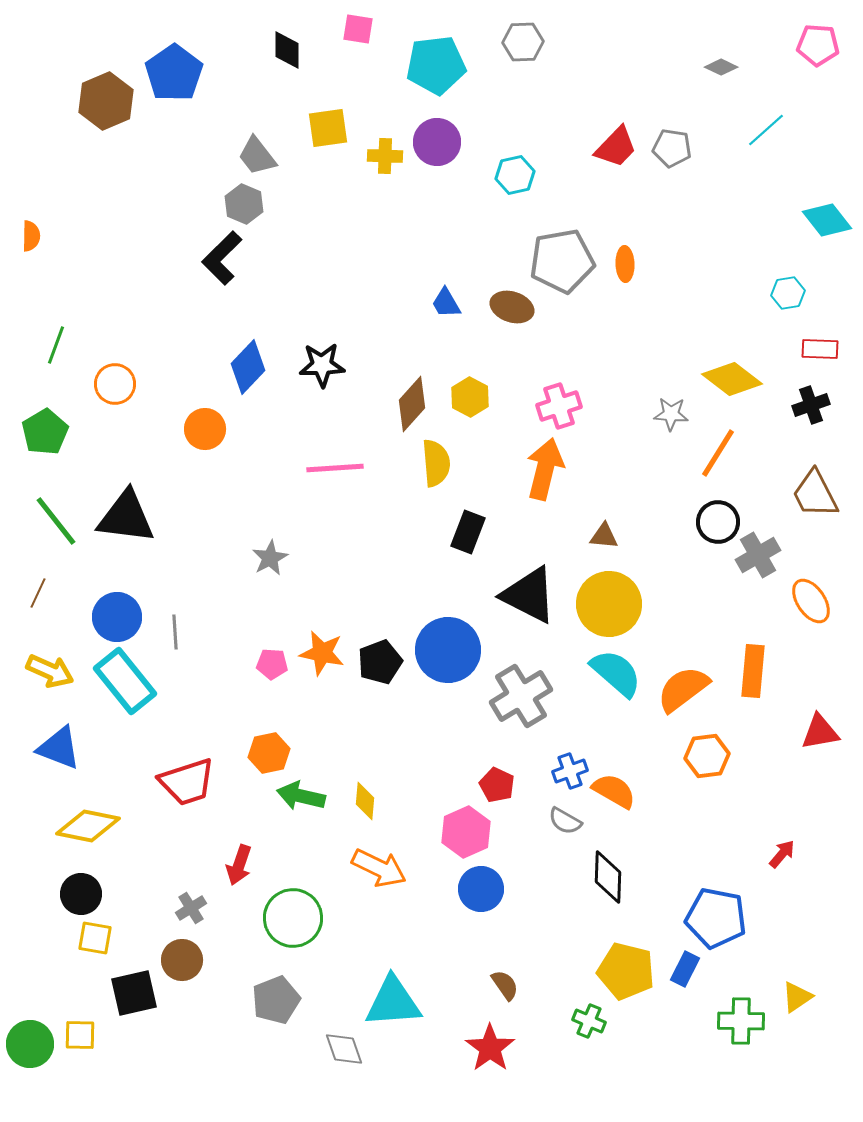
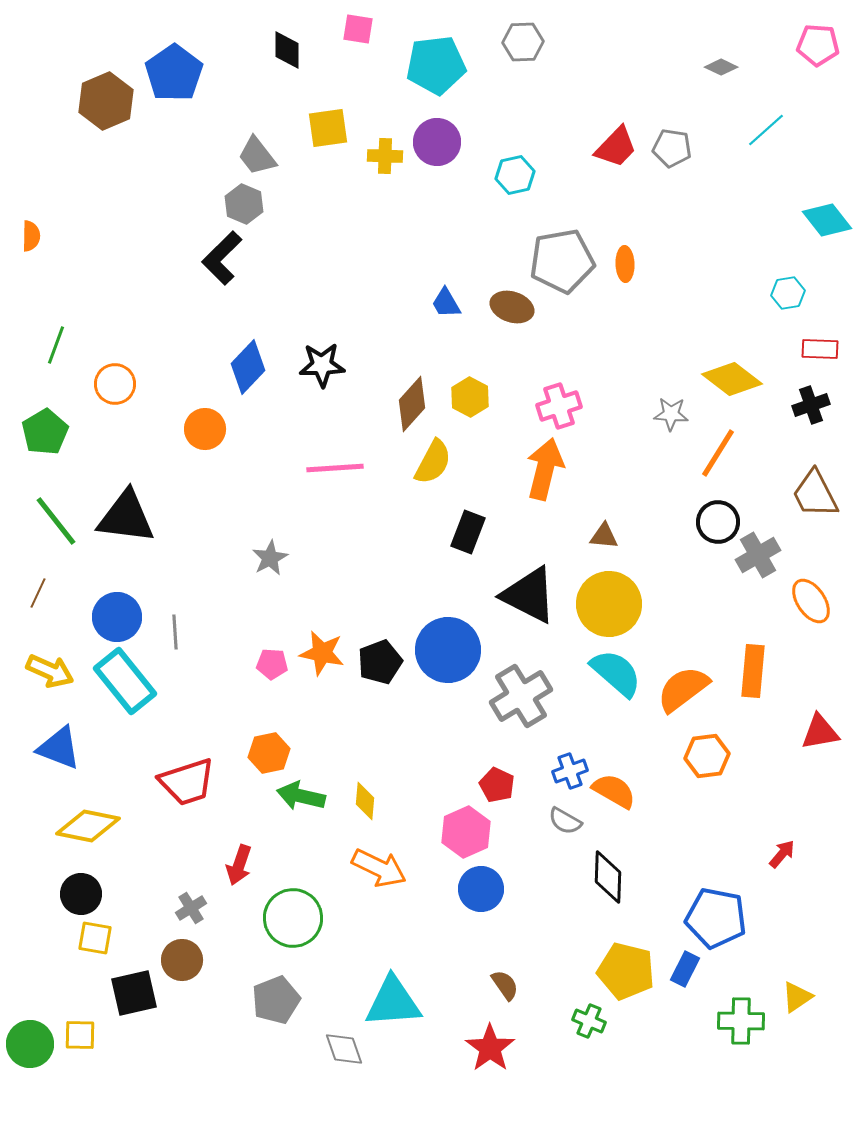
yellow semicircle at (436, 463): moved 3 px left, 1 px up; rotated 33 degrees clockwise
